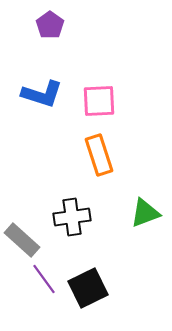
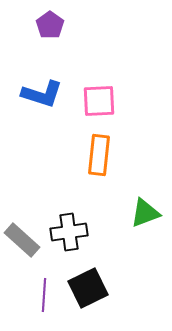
orange rectangle: rotated 24 degrees clockwise
black cross: moved 3 px left, 15 px down
purple line: moved 16 px down; rotated 40 degrees clockwise
